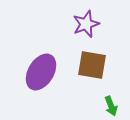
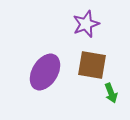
purple ellipse: moved 4 px right
green arrow: moved 13 px up
